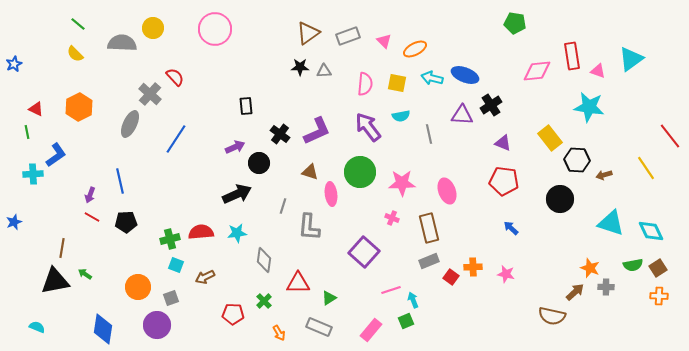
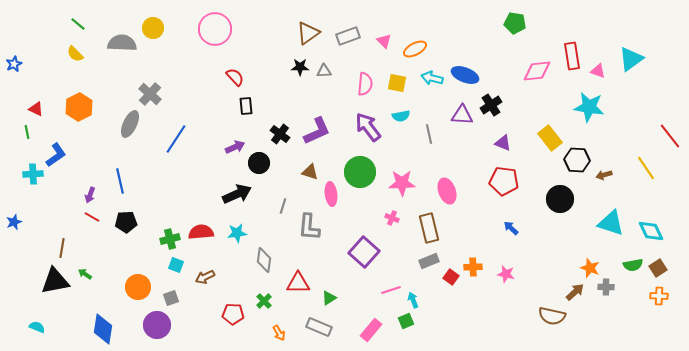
red semicircle at (175, 77): moved 60 px right
